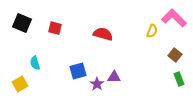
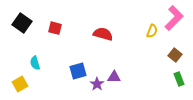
pink L-shape: rotated 90 degrees clockwise
black square: rotated 12 degrees clockwise
